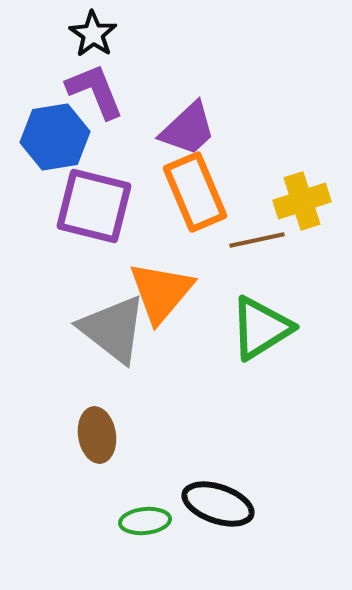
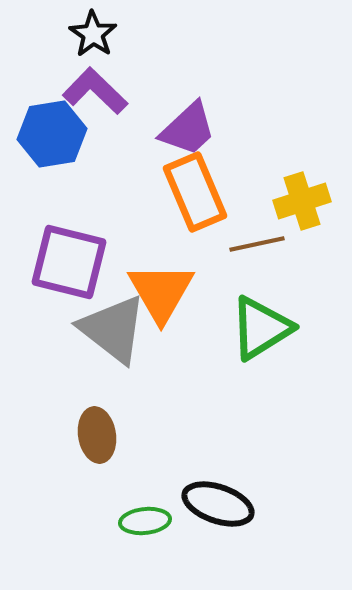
purple L-shape: rotated 24 degrees counterclockwise
blue hexagon: moved 3 px left, 3 px up
purple square: moved 25 px left, 56 px down
brown line: moved 4 px down
orange triangle: rotated 10 degrees counterclockwise
